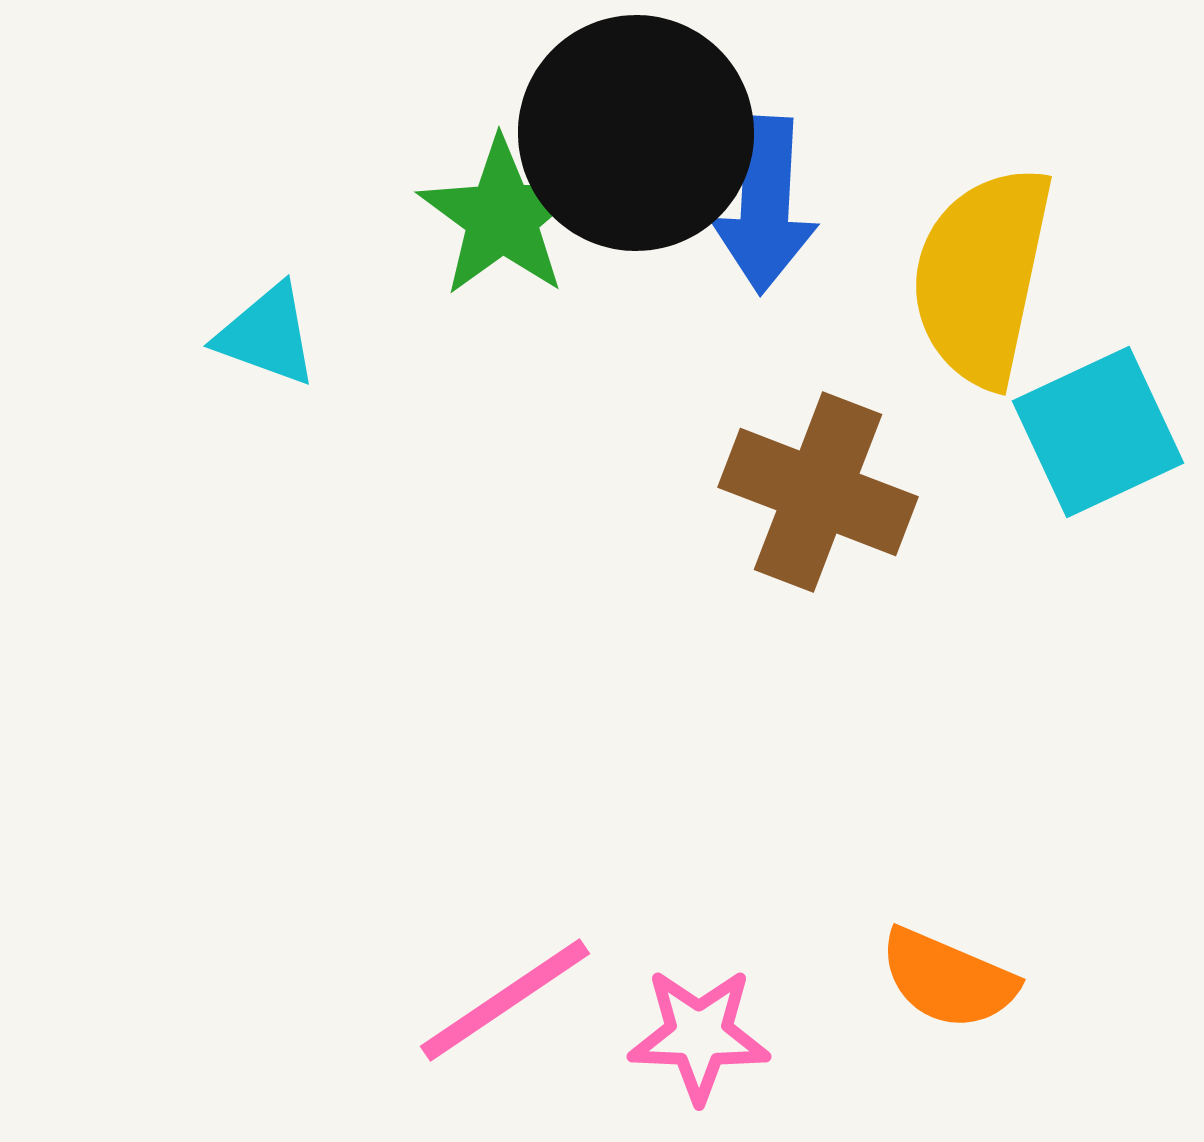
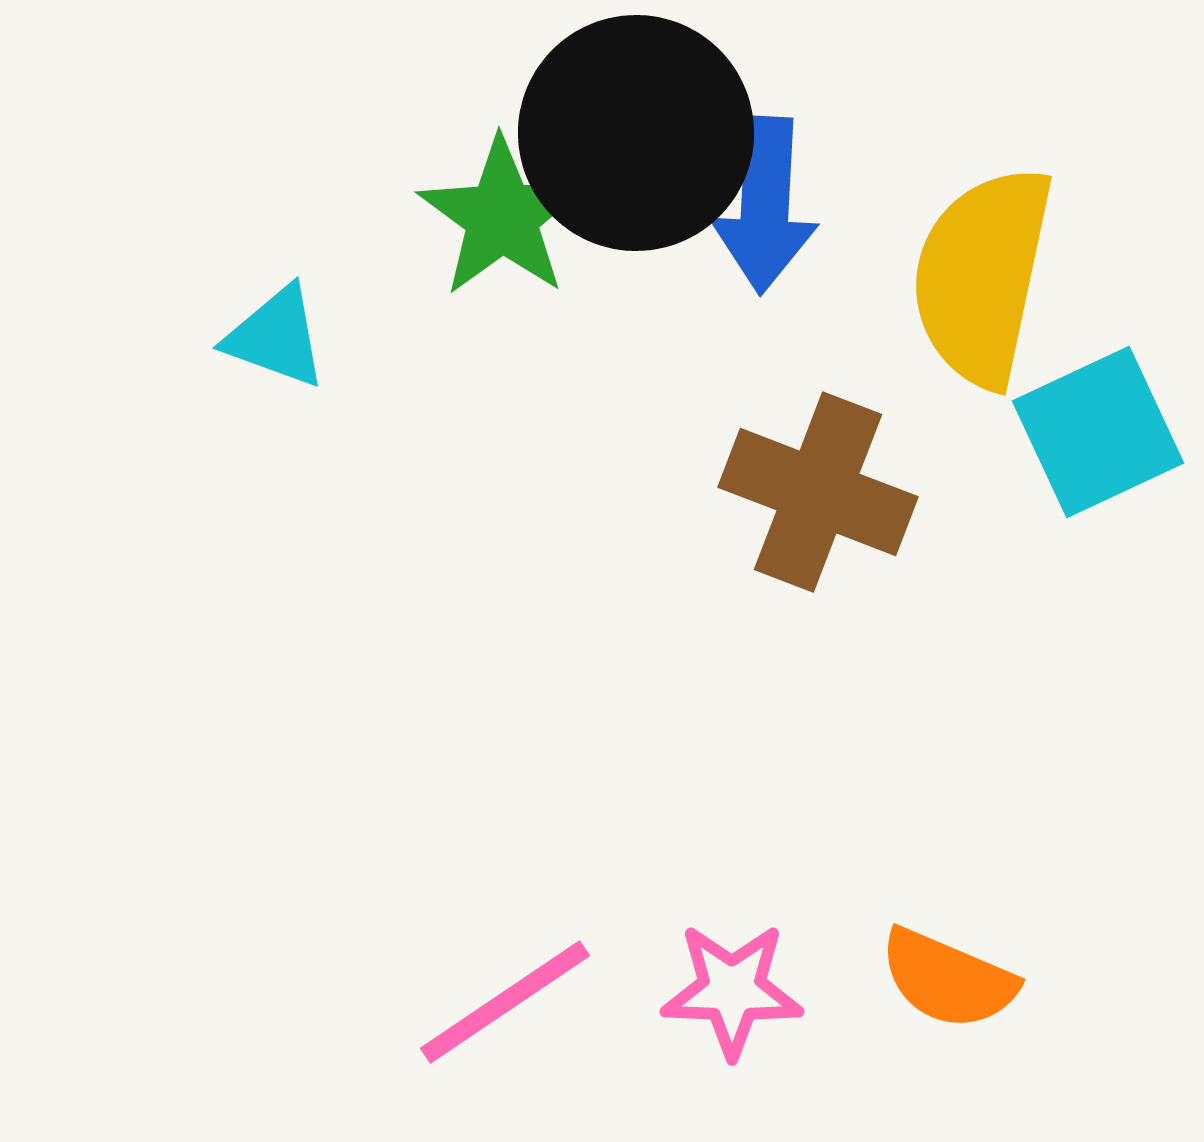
cyan triangle: moved 9 px right, 2 px down
pink line: moved 2 px down
pink star: moved 33 px right, 45 px up
